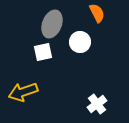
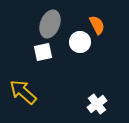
orange semicircle: moved 12 px down
gray ellipse: moved 2 px left
yellow arrow: rotated 60 degrees clockwise
